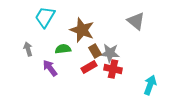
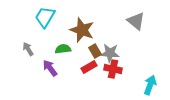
gray arrow: rotated 16 degrees counterclockwise
